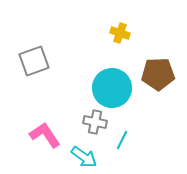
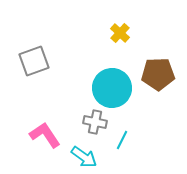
yellow cross: rotated 24 degrees clockwise
